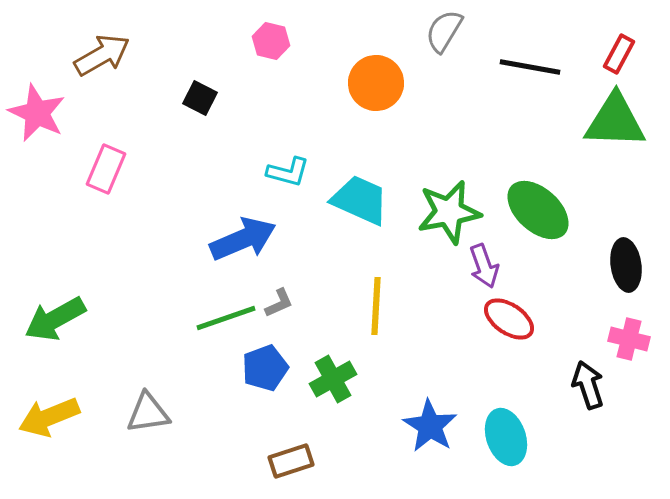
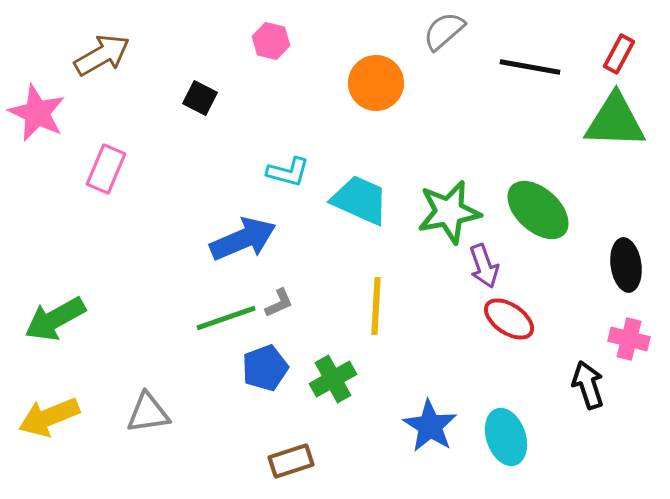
gray semicircle: rotated 18 degrees clockwise
